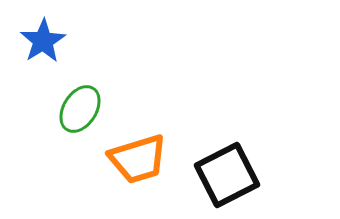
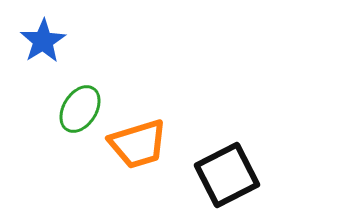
orange trapezoid: moved 15 px up
